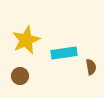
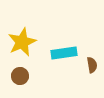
yellow star: moved 4 px left, 2 px down
brown semicircle: moved 1 px right, 2 px up
